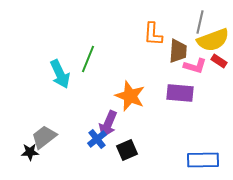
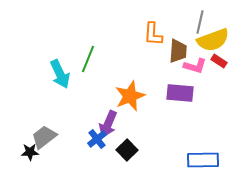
orange star: rotated 28 degrees clockwise
black square: rotated 20 degrees counterclockwise
